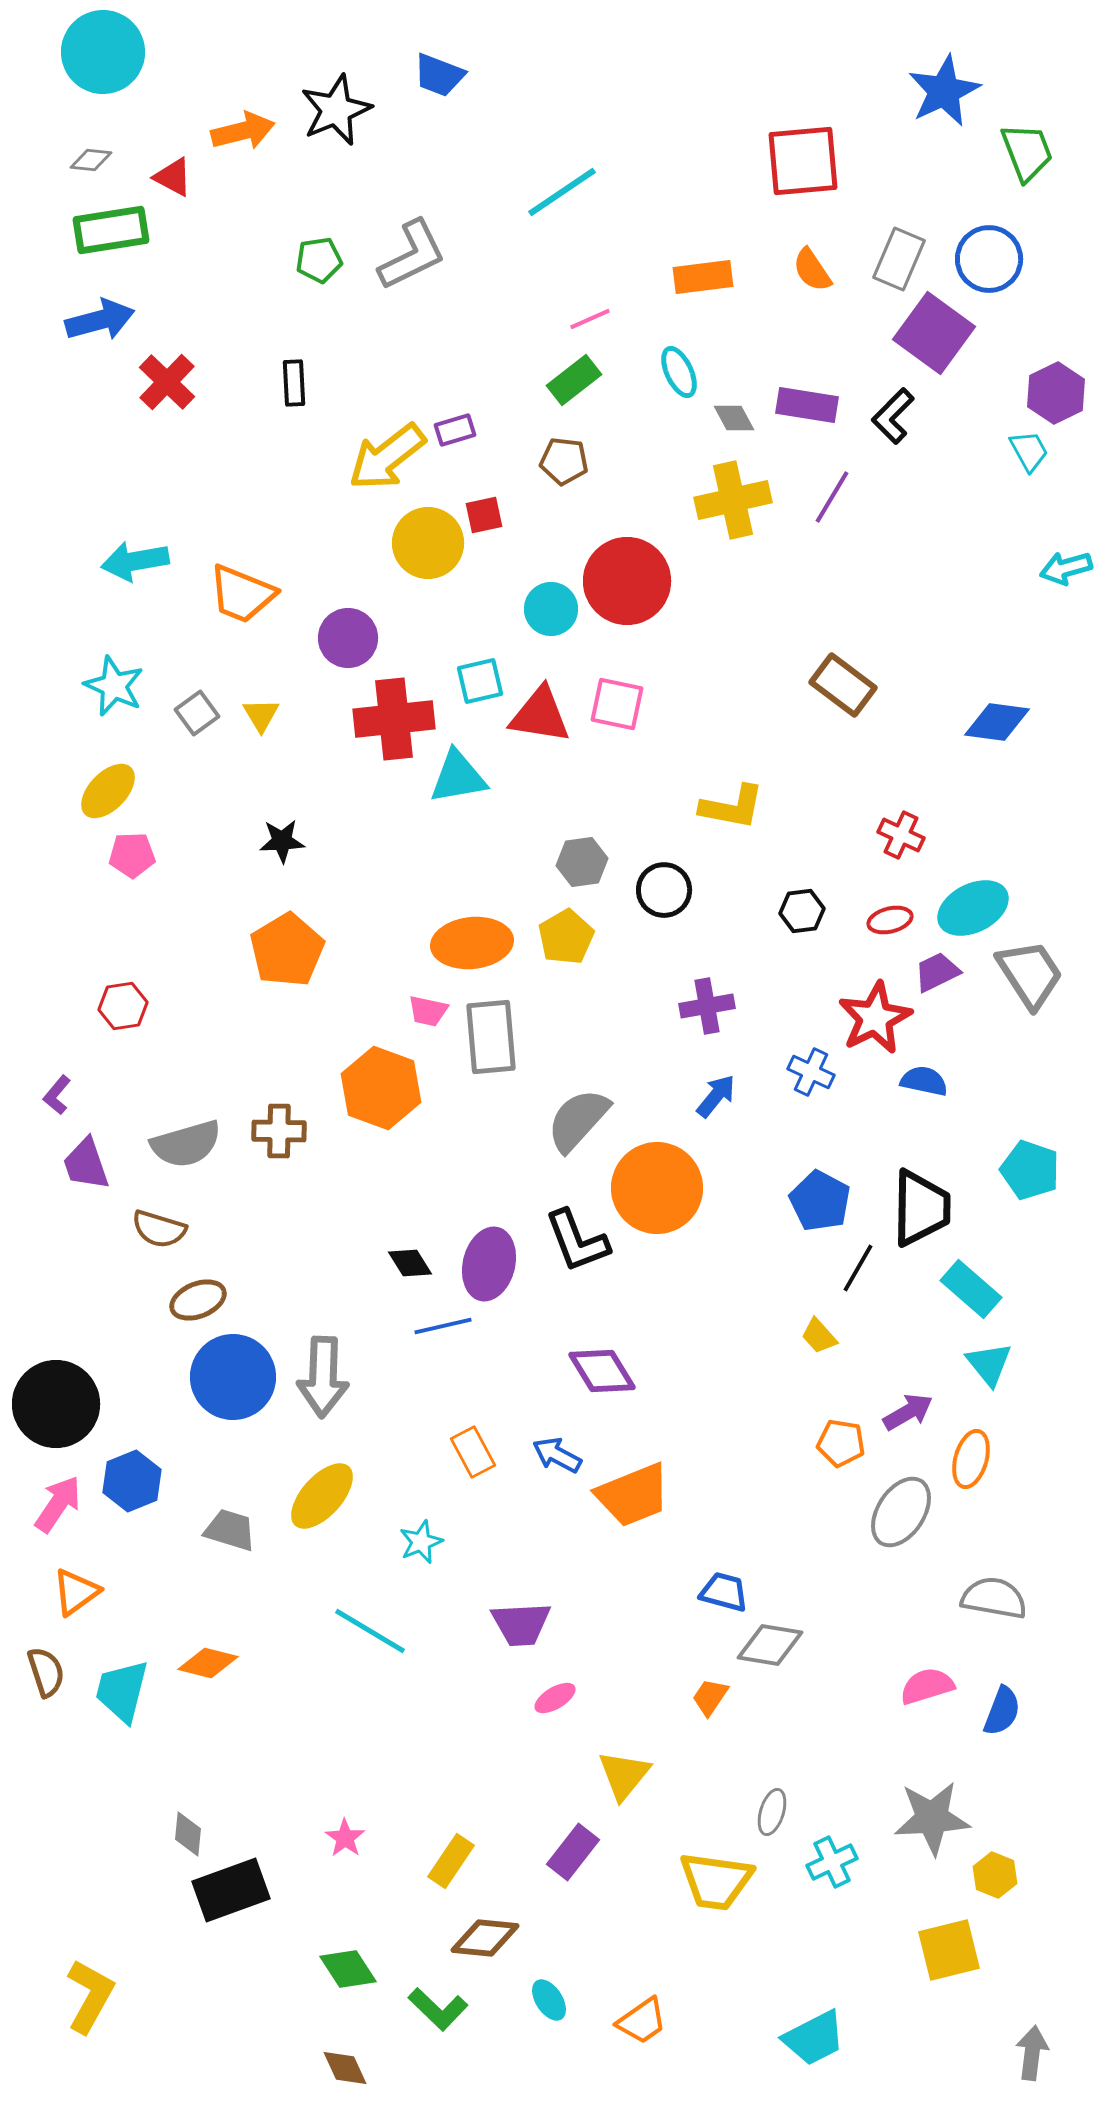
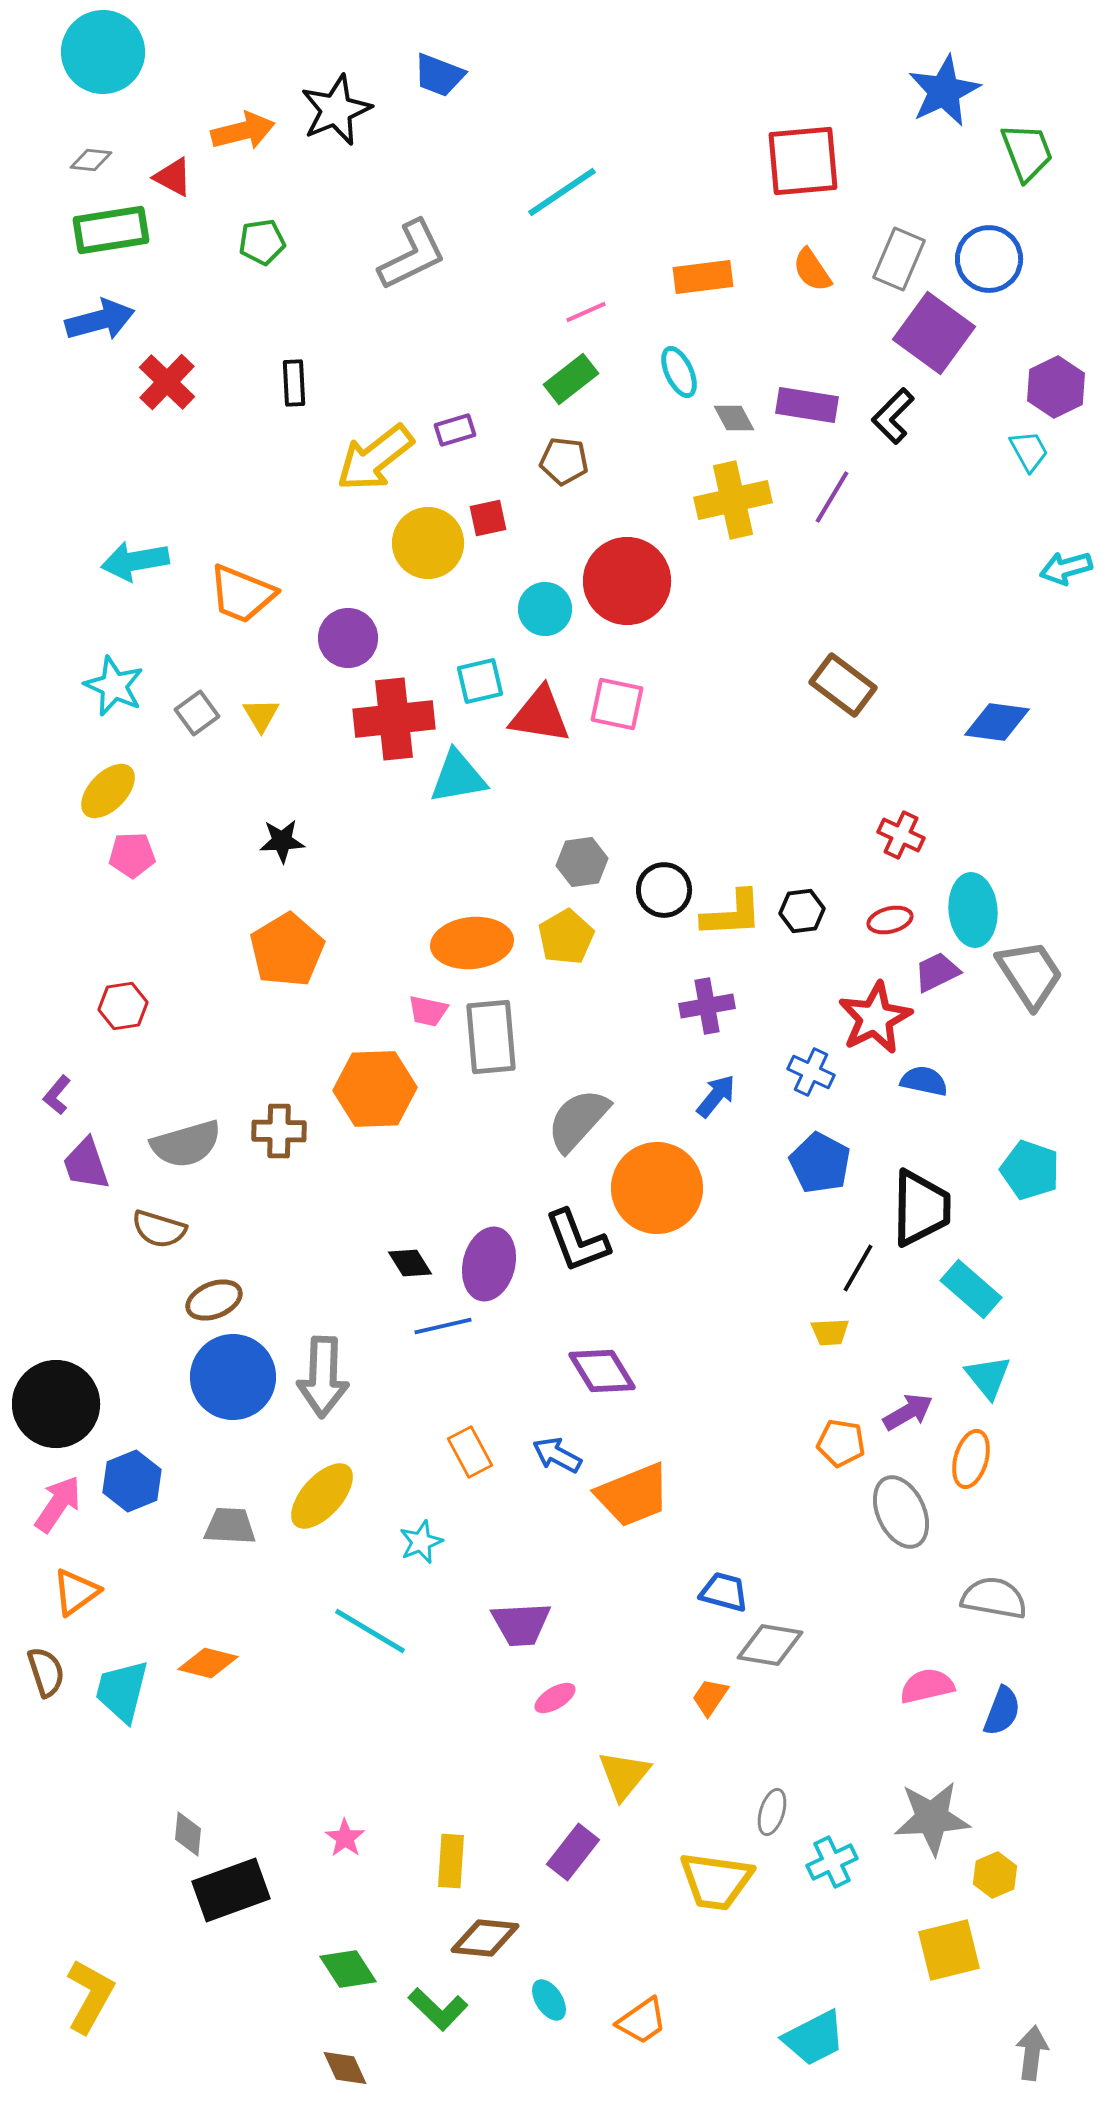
green pentagon at (319, 260): moved 57 px left, 18 px up
pink line at (590, 319): moved 4 px left, 7 px up
green rectangle at (574, 380): moved 3 px left, 1 px up
purple hexagon at (1056, 393): moved 6 px up
yellow arrow at (387, 457): moved 12 px left, 1 px down
red square at (484, 515): moved 4 px right, 3 px down
cyan circle at (551, 609): moved 6 px left
yellow L-shape at (732, 807): moved 107 px down; rotated 14 degrees counterclockwise
cyan ellipse at (973, 908): moved 2 px down; rotated 68 degrees counterclockwise
orange hexagon at (381, 1088): moved 6 px left, 1 px down; rotated 22 degrees counterclockwise
blue pentagon at (820, 1201): moved 38 px up
brown ellipse at (198, 1300): moved 16 px right
yellow trapezoid at (819, 1336): moved 11 px right, 4 px up; rotated 51 degrees counterclockwise
cyan triangle at (989, 1364): moved 1 px left, 13 px down
orange rectangle at (473, 1452): moved 3 px left
gray ellipse at (901, 1512): rotated 58 degrees counterclockwise
gray trapezoid at (230, 1530): moved 4 px up; rotated 14 degrees counterclockwise
pink semicircle at (927, 1686): rotated 4 degrees clockwise
yellow rectangle at (451, 1861): rotated 30 degrees counterclockwise
yellow hexagon at (995, 1875): rotated 15 degrees clockwise
